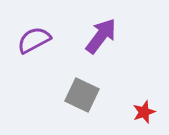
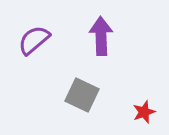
purple arrow: rotated 39 degrees counterclockwise
purple semicircle: rotated 12 degrees counterclockwise
